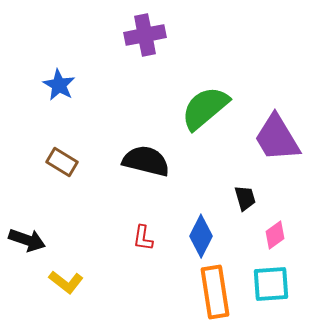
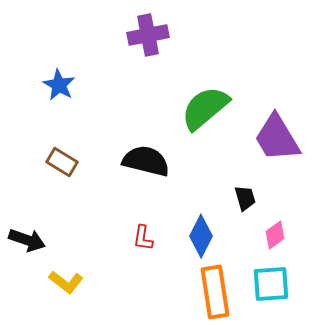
purple cross: moved 3 px right
